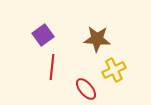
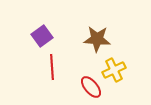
purple square: moved 1 px left, 1 px down
red line: rotated 10 degrees counterclockwise
red ellipse: moved 5 px right, 2 px up
